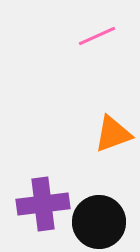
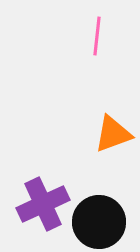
pink line: rotated 60 degrees counterclockwise
purple cross: rotated 18 degrees counterclockwise
